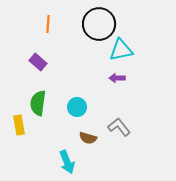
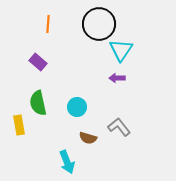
cyan triangle: rotated 45 degrees counterclockwise
green semicircle: rotated 20 degrees counterclockwise
